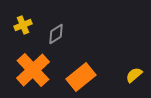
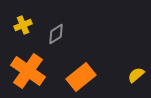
orange cross: moved 5 px left, 1 px down; rotated 12 degrees counterclockwise
yellow semicircle: moved 2 px right
